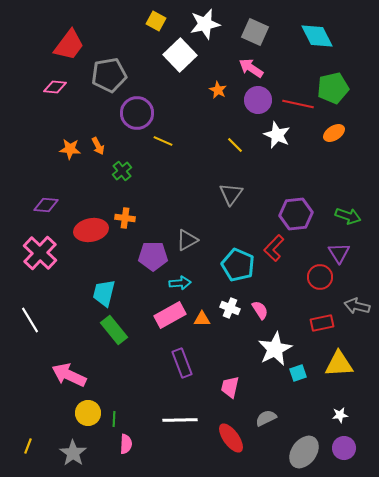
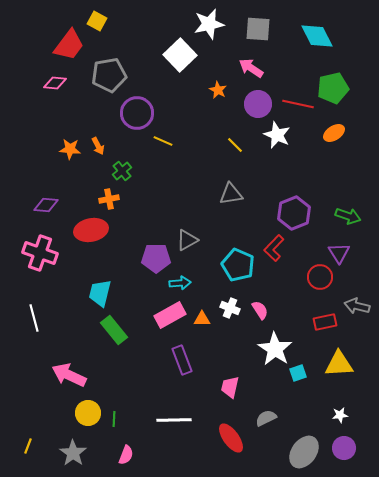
yellow square at (156, 21): moved 59 px left
white star at (205, 24): moved 4 px right
gray square at (255, 32): moved 3 px right, 3 px up; rotated 20 degrees counterclockwise
pink diamond at (55, 87): moved 4 px up
purple circle at (258, 100): moved 4 px down
gray triangle at (231, 194): rotated 45 degrees clockwise
purple hexagon at (296, 214): moved 2 px left, 1 px up; rotated 16 degrees counterclockwise
orange cross at (125, 218): moved 16 px left, 19 px up; rotated 18 degrees counterclockwise
pink cross at (40, 253): rotated 24 degrees counterclockwise
purple pentagon at (153, 256): moved 3 px right, 2 px down
cyan trapezoid at (104, 293): moved 4 px left
white line at (30, 320): moved 4 px right, 2 px up; rotated 16 degrees clockwise
red rectangle at (322, 323): moved 3 px right, 1 px up
white star at (275, 349): rotated 12 degrees counterclockwise
purple rectangle at (182, 363): moved 3 px up
white line at (180, 420): moved 6 px left
pink semicircle at (126, 444): moved 11 px down; rotated 18 degrees clockwise
